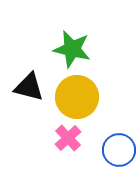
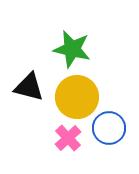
blue circle: moved 10 px left, 22 px up
